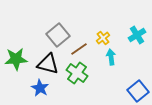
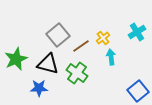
cyan cross: moved 3 px up
brown line: moved 2 px right, 3 px up
green star: rotated 20 degrees counterclockwise
blue star: moved 1 px left; rotated 30 degrees counterclockwise
